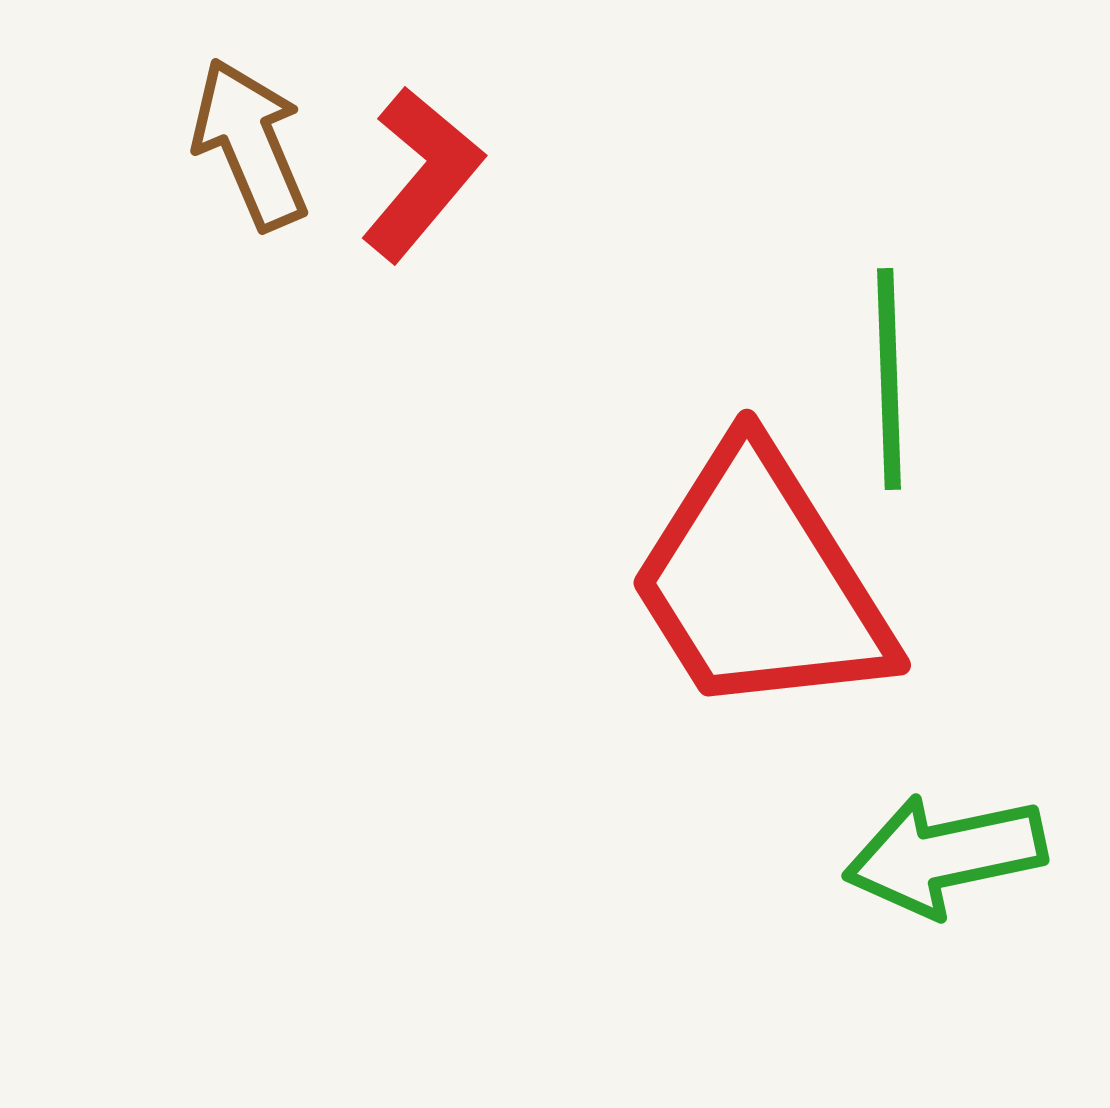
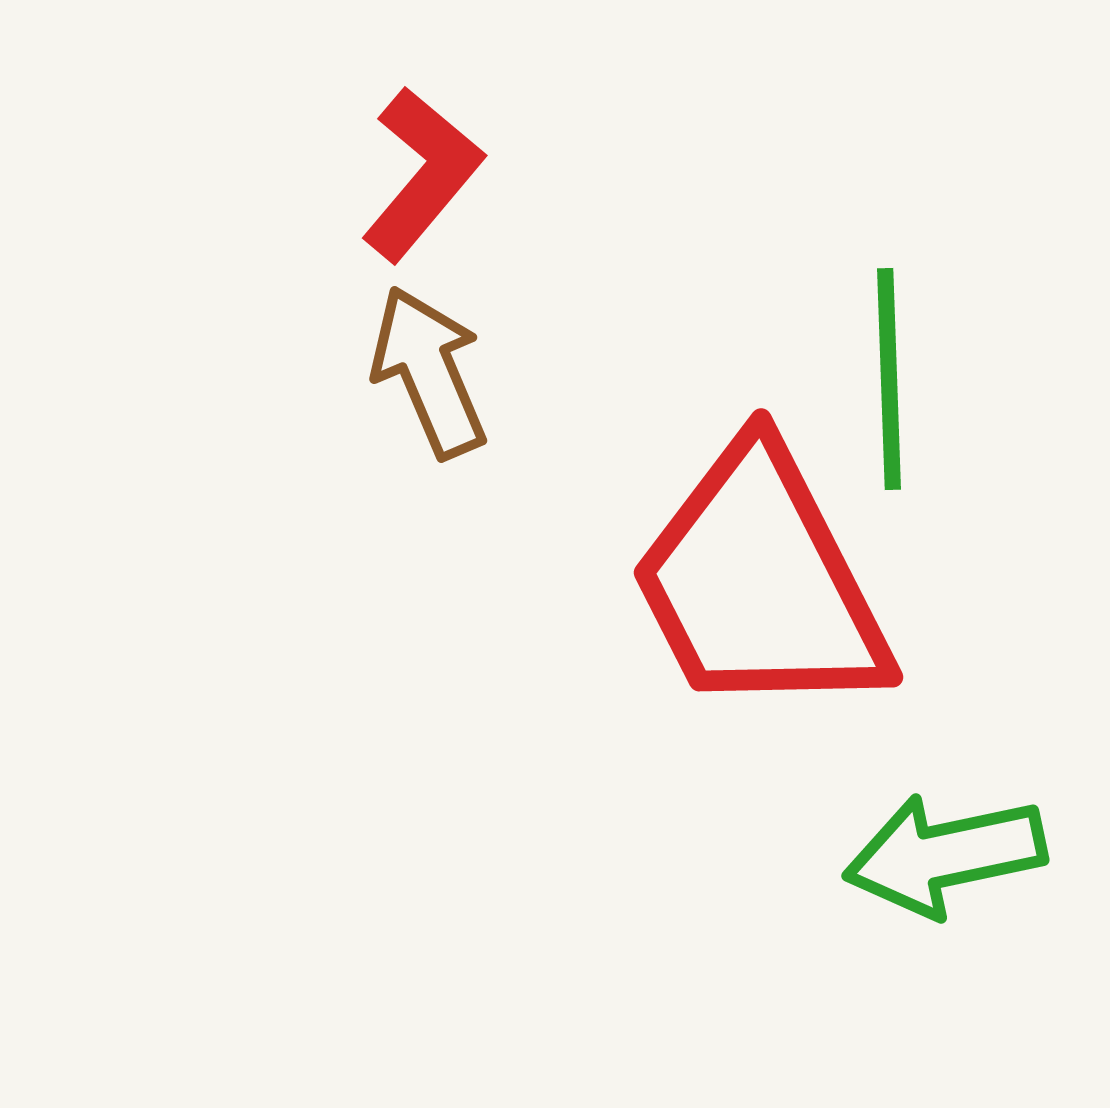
brown arrow: moved 179 px right, 228 px down
red trapezoid: rotated 5 degrees clockwise
